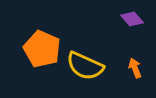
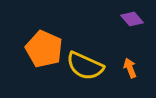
orange pentagon: moved 2 px right
orange arrow: moved 5 px left
